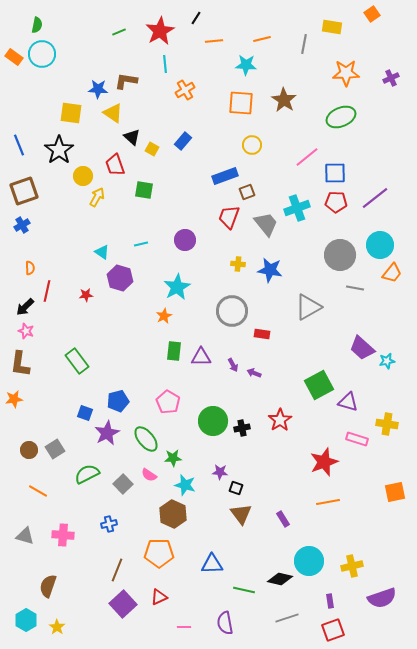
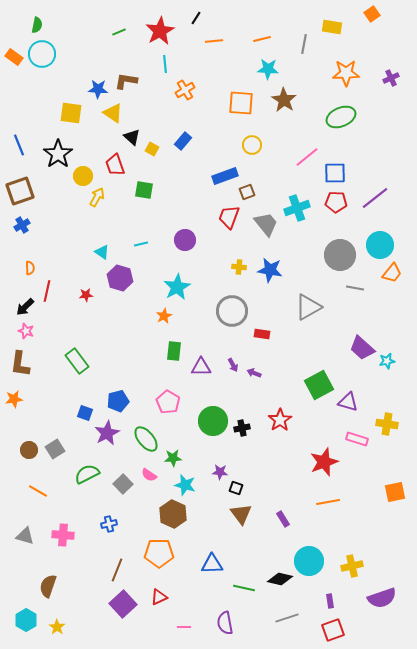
cyan star at (246, 65): moved 22 px right, 4 px down
black star at (59, 150): moved 1 px left, 4 px down
brown square at (24, 191): moved 4 px left
yellow cross at (238, 264): moved 1 px right, 3 px down
purple triangle at (201, 357): moved 10 px down
green line at (244, 590): moved 2 px up
